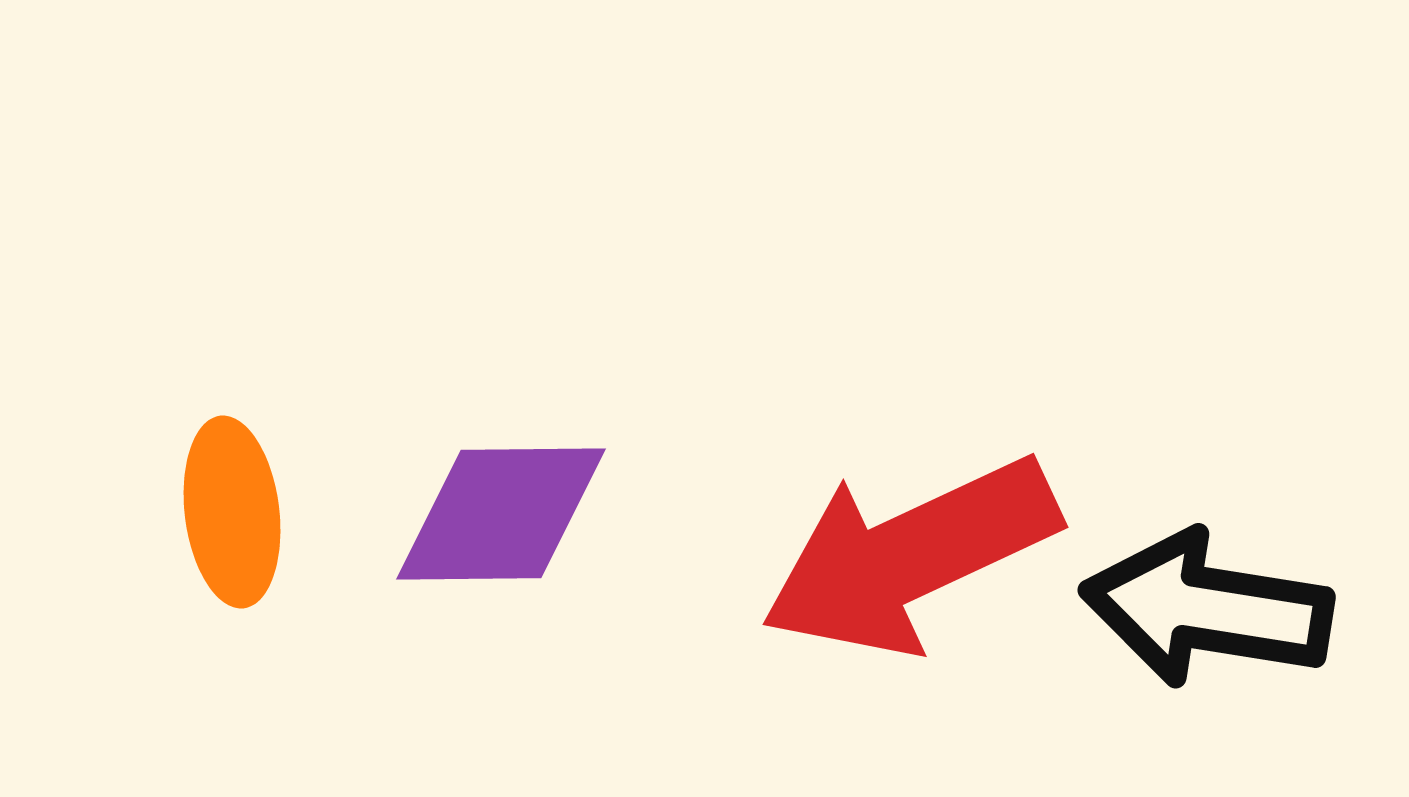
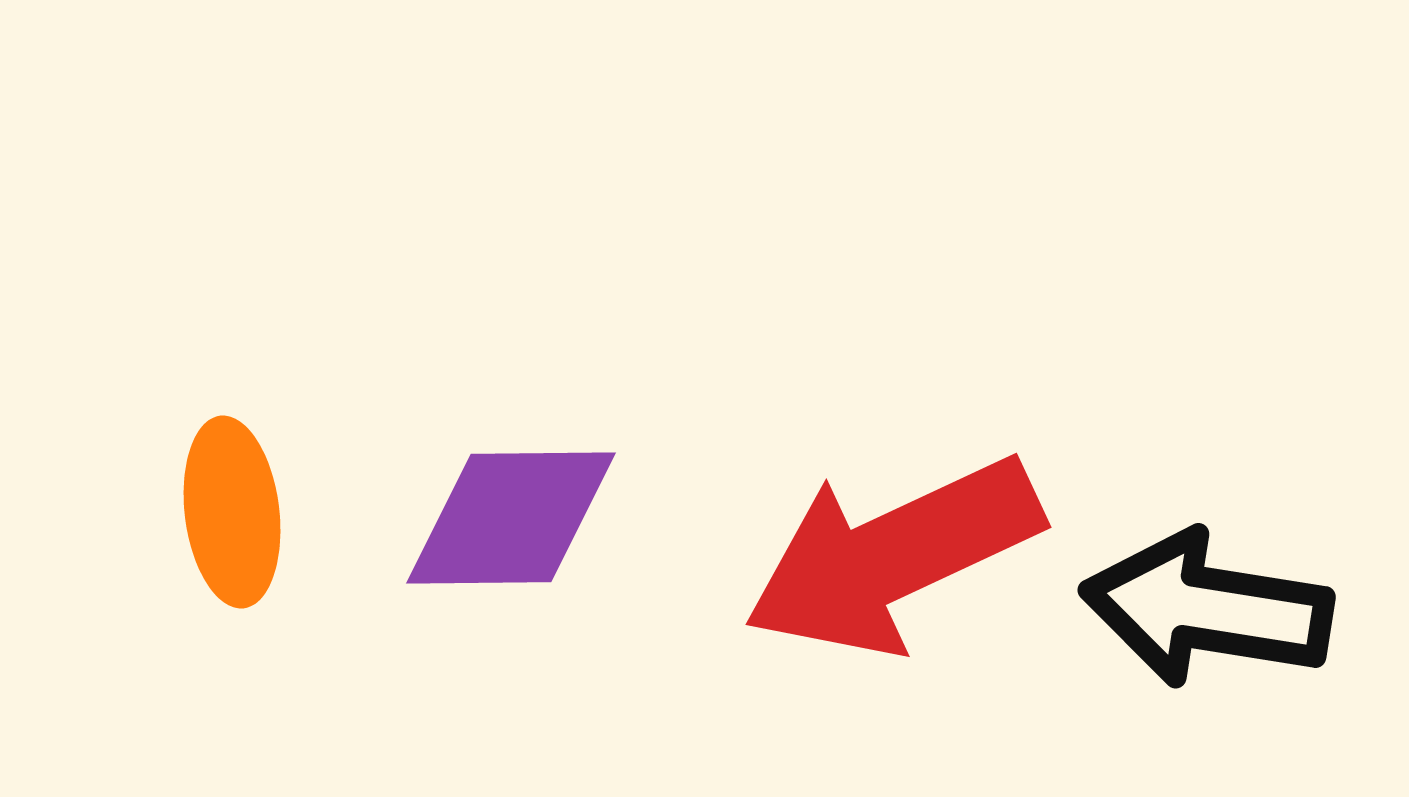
purple diamond: moved 10 px right, 4 px down
red arrow: moved 17 px left
